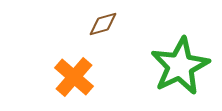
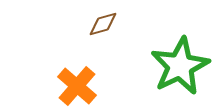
orange cross: moved 3 px right, 9 px down
